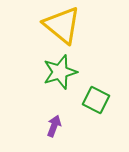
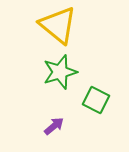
yellow triangle: moved 4 px left
purple arrow: rotated 30 degrees clockwise
